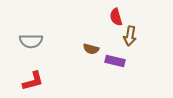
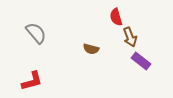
brown arrow: moved 1 px down; rotated 30 degrees counterclockwise
gray semicircle: moved 5 px right, 8 px up; rotated 130 degrees counterclockwise
purple rectangle: moved 26 px right; rotated 24 degrees clockwise
red L-shape: moved 1 px left
